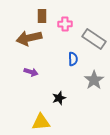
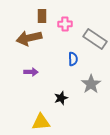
gray rectangle: moved 1 px right
purple arrow: rotated 16 degrees counterclockwise
gray star: moved 3 px left, 4 px down
black star: moved 2 px right
